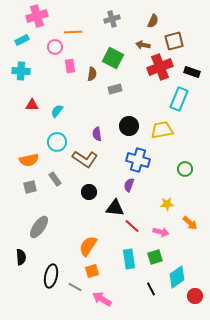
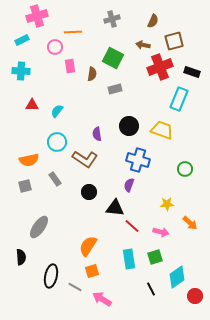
yellow trapezoid at (162, 130): rotated 30 degrees clockwise
gray square at (30, 187): moved 5 px left, 1 px up
